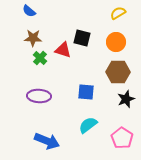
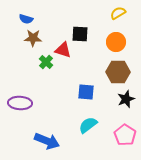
blue semicircle: moved 3 px left, 8 px down; rotated 24 degrees counterclockwise
black square: moved 2 px left, 4 px up; rotated 12 degrees counterclockwise
green cross: moved 6 px right, 4 px down
purple ellipse: moved 19 px left, 7 px down
pink pentagon: moved 3 px right, 3 px up
